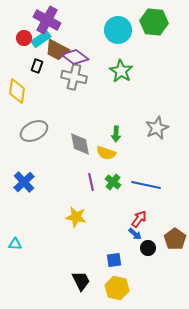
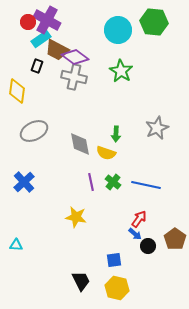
red circle: moved 4 px right, 16 px up
cyan triangle: moved 1 px right, 1 px down
black circle: moved 2 px up
